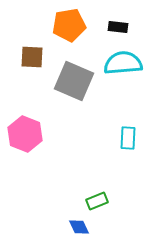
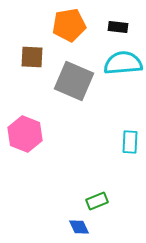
cyan rectangle: moved 2 px right, 4 px down
